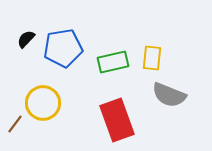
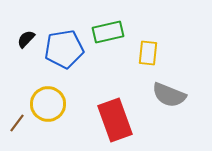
blue pentagon: moved 1 px right, 1 px down
yellow rectangle: moved 4 px left, 5 px up
green rectangle: moved 5 px left, 30 px up
yellow circle: moved 5 px right, 1 px down
red rectangle: moved 2 px left
brown line: moved 2 px right, 1 px up
